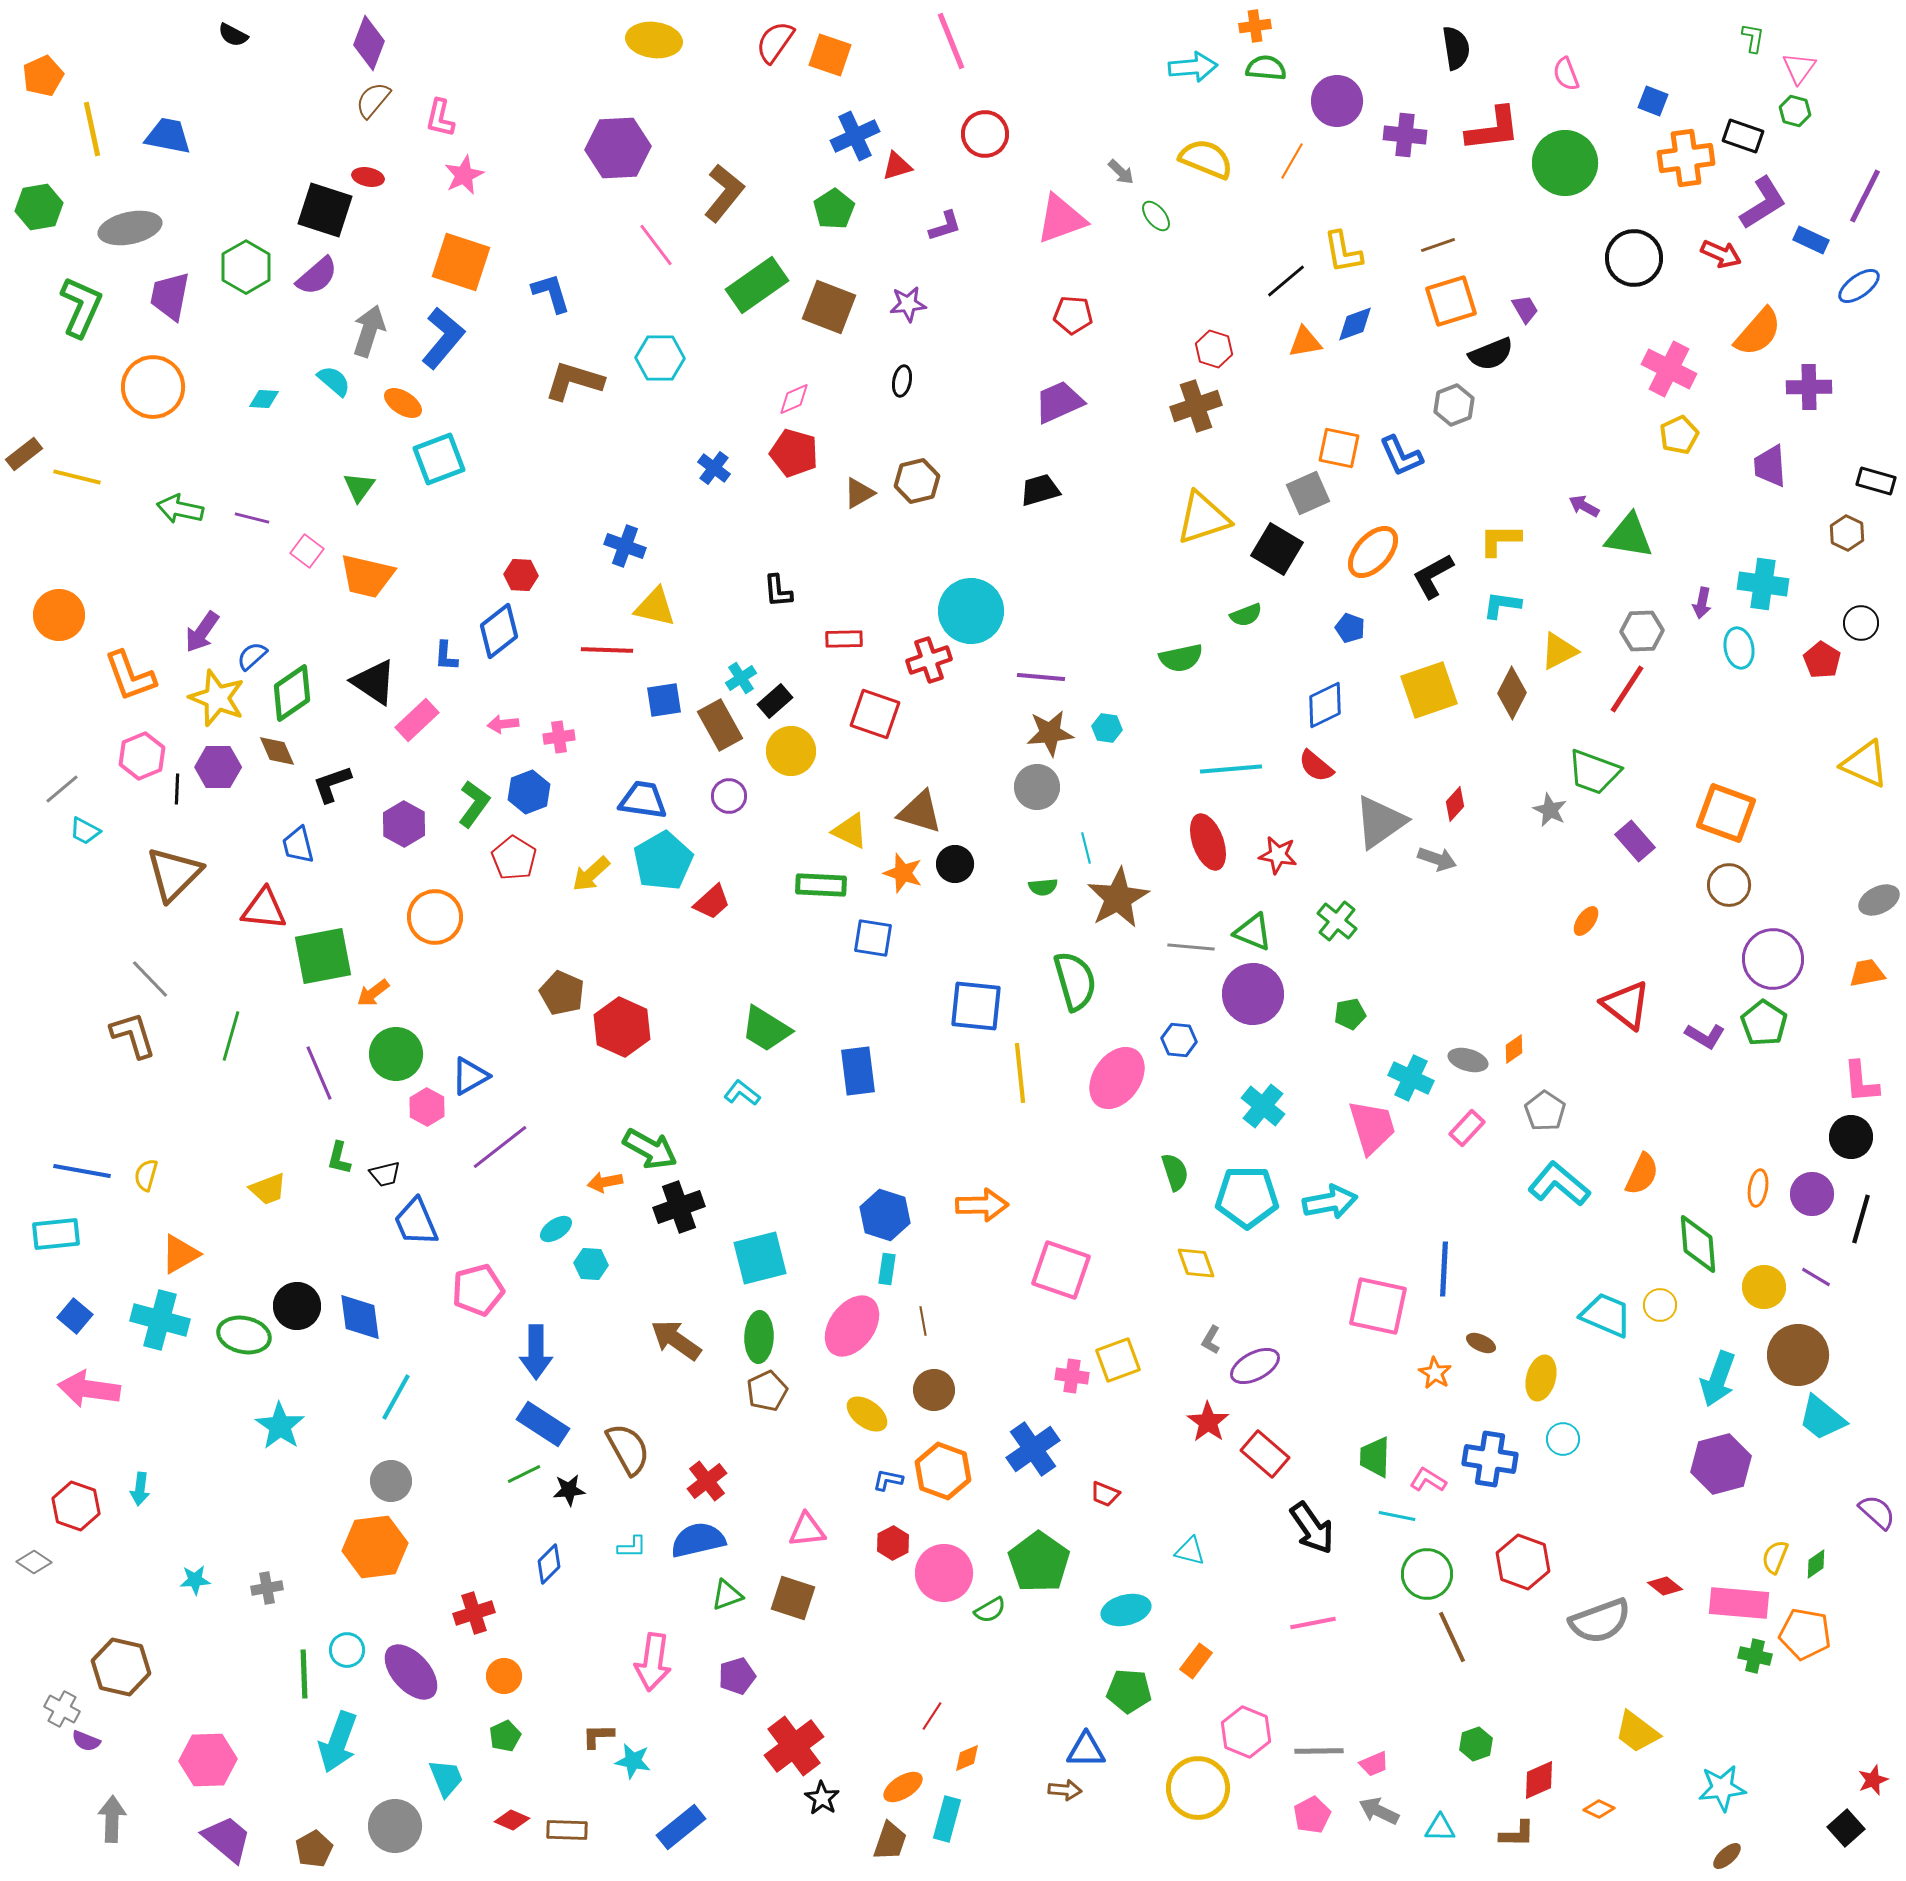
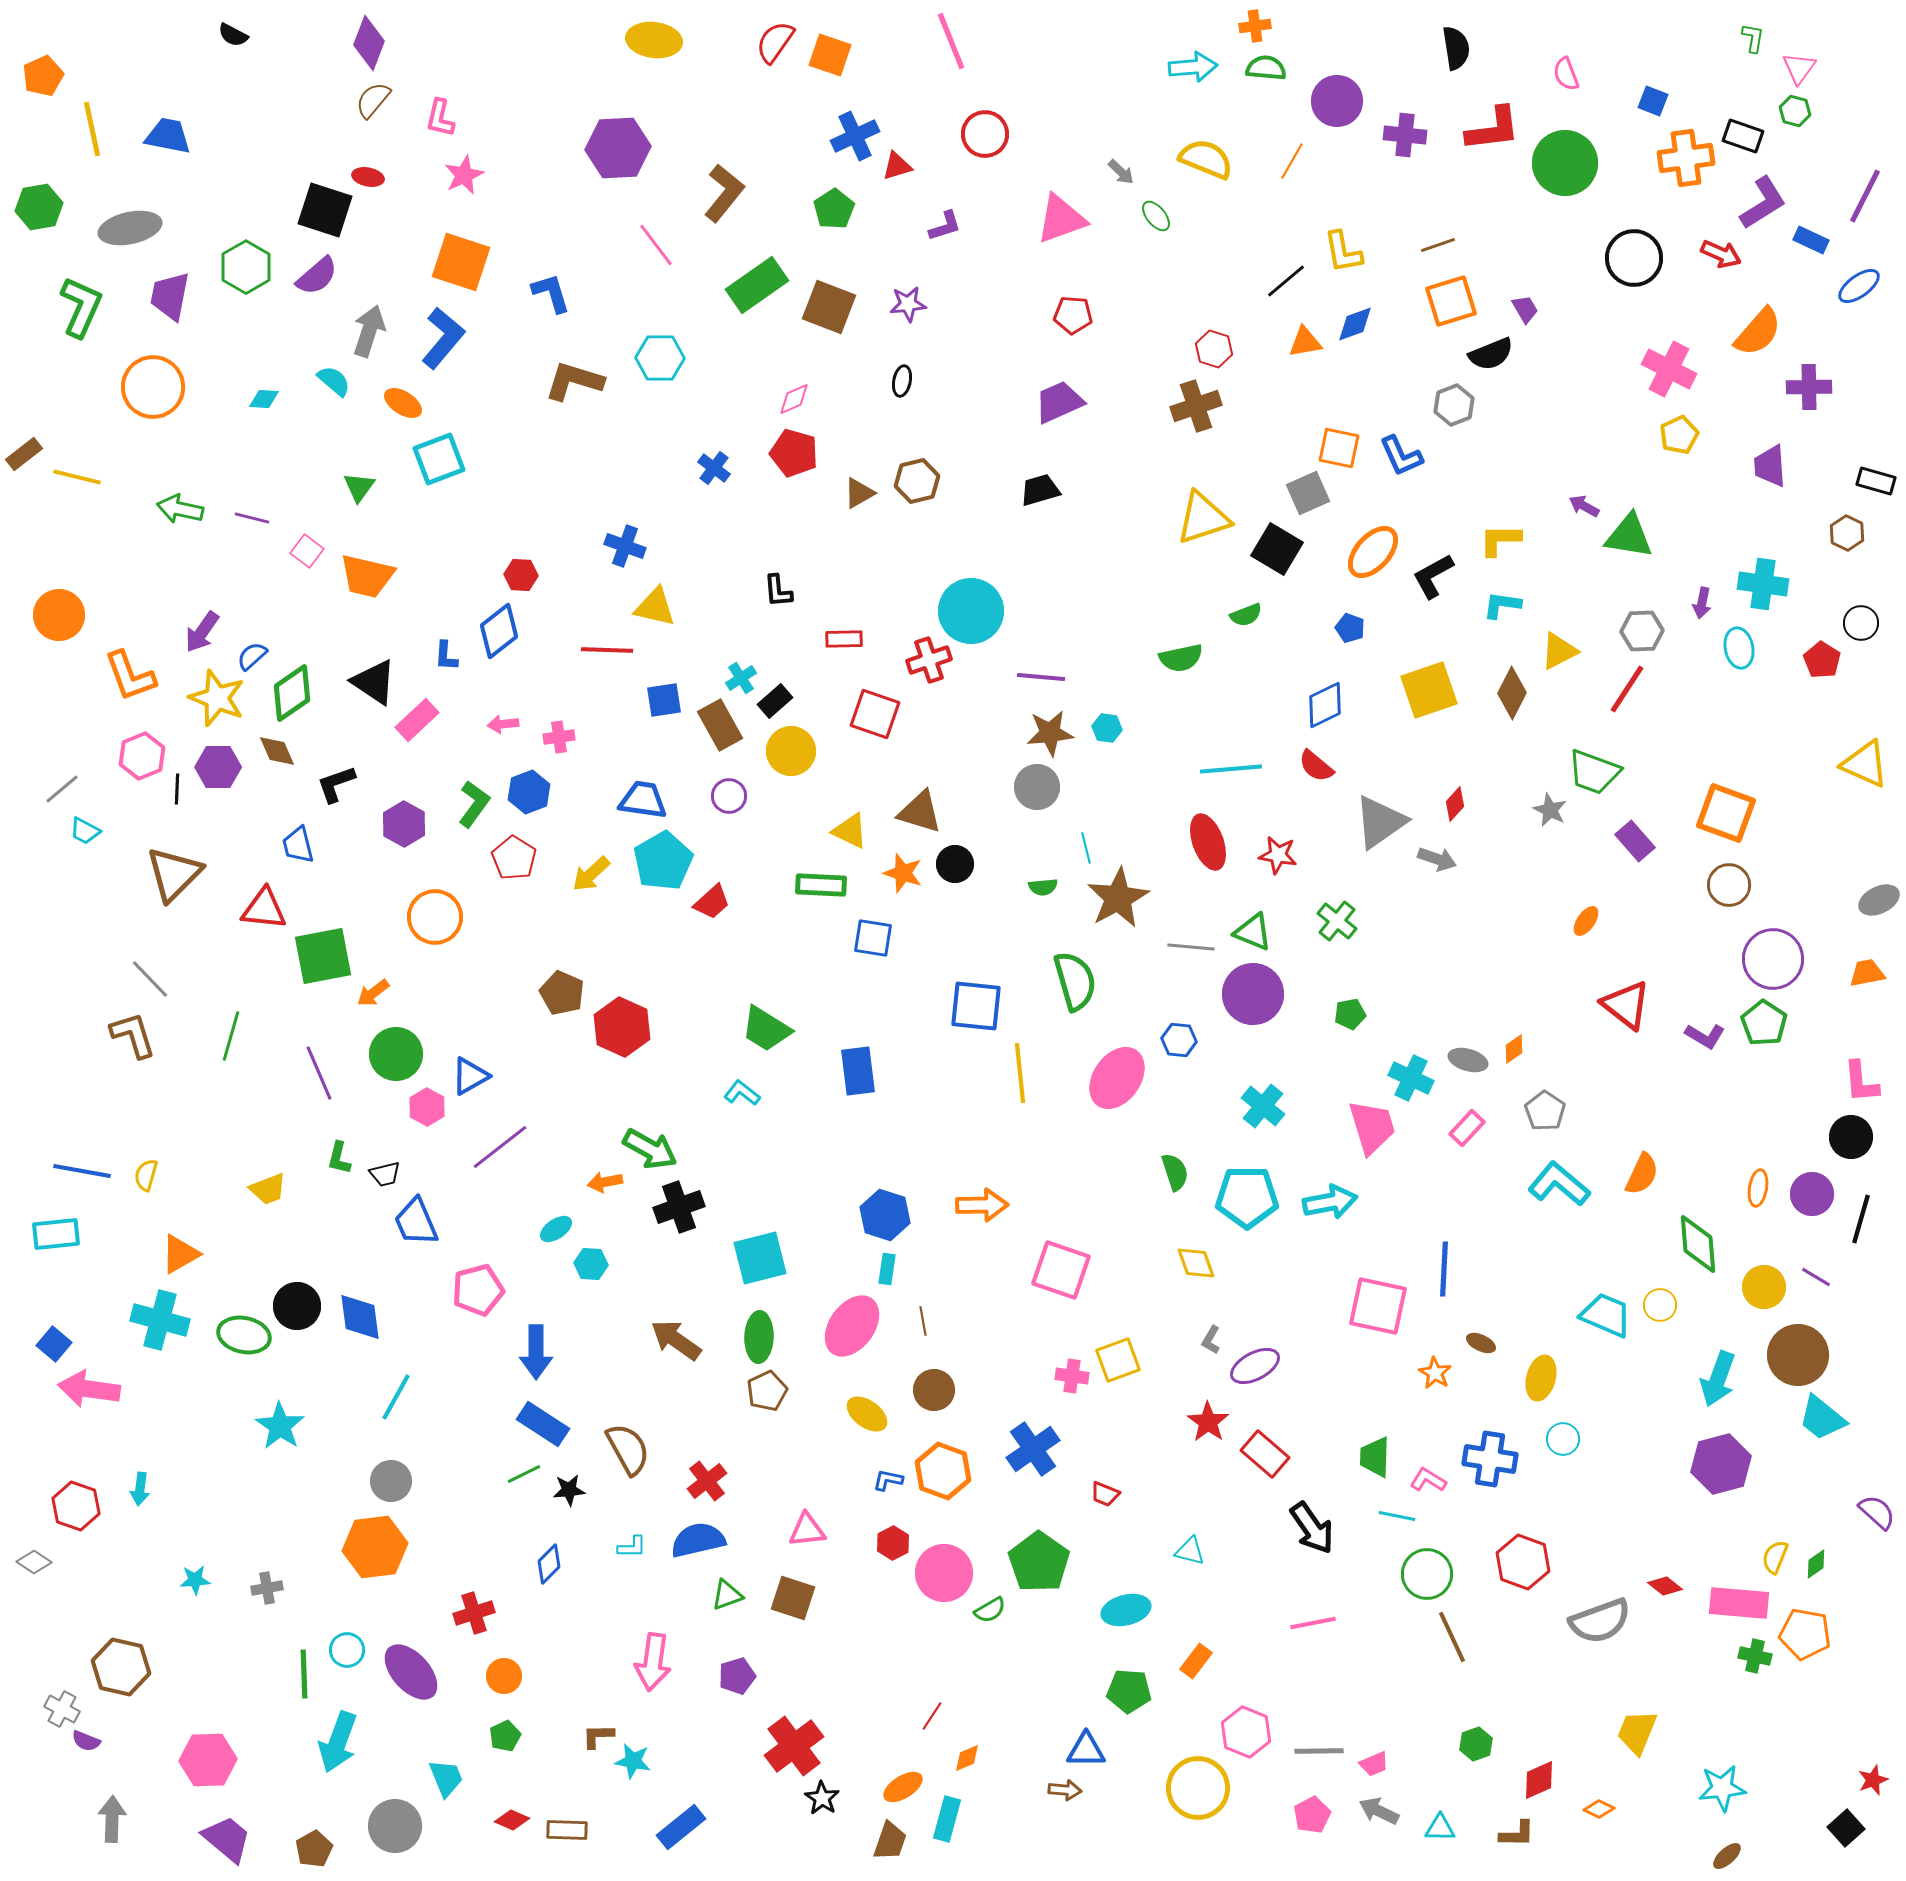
black L-shape at (332, 784): moved 4 px right
blue square at (75, 1316): moved 21 px left, 28 px down
yellow trapezoid at (1637, 1732): rotated 75 degrees clockwise
